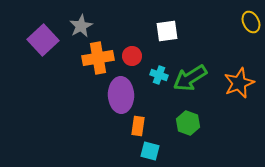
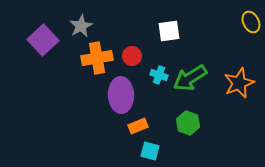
white square: moved 2 px right
orange cross: moved 1 px left
orange rectangle: rotated 60 degrees clockwise
